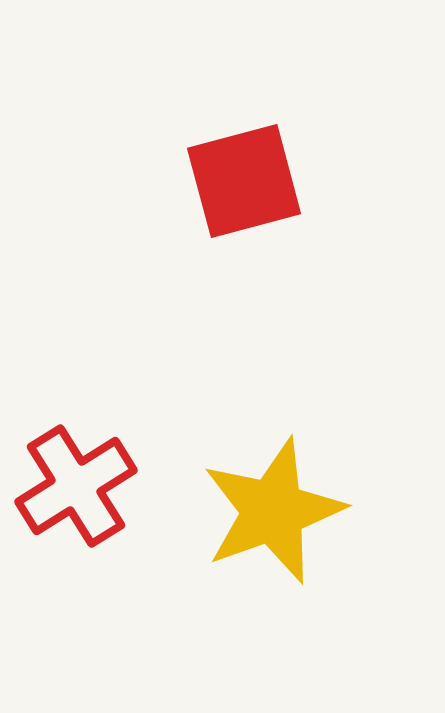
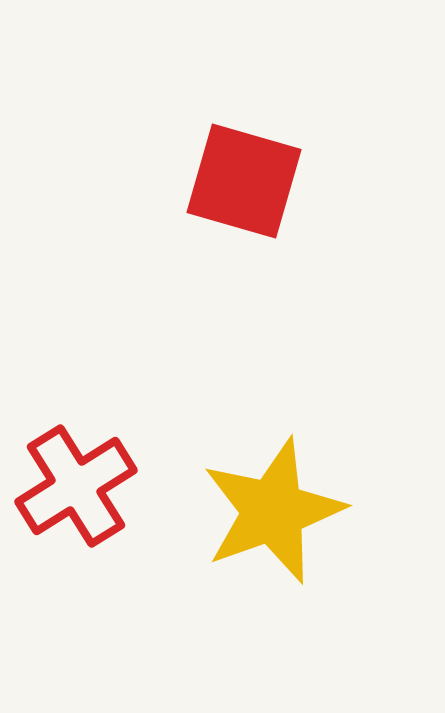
red square: rotated 31 degrees clockwise
